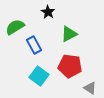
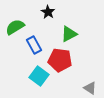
red pentagon: moved 10 px left, 6 px up
